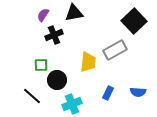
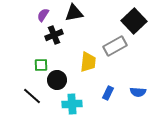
gray rectangle: moved 4 px up
cyan cross: rotated 18 degrees clockwise
